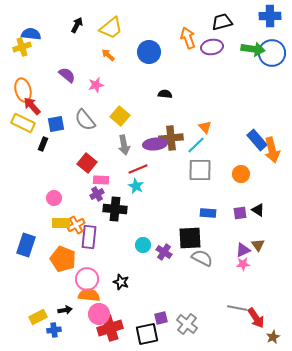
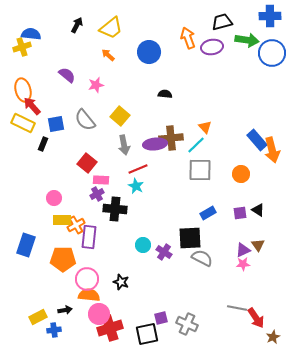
green arrow at (253, 49): moved 6 px left, 9 px up
blue rectangle at (208, 213): rotated 35 degrees counterclockwise
yellow rectangle at (61, 223): moved 1 px right, 3 px up
orange pentagon at (63, 259): rotated 20 degrees counterclockwise
gray cross at (187, 324): rotated 15 degrees counterclockwise
